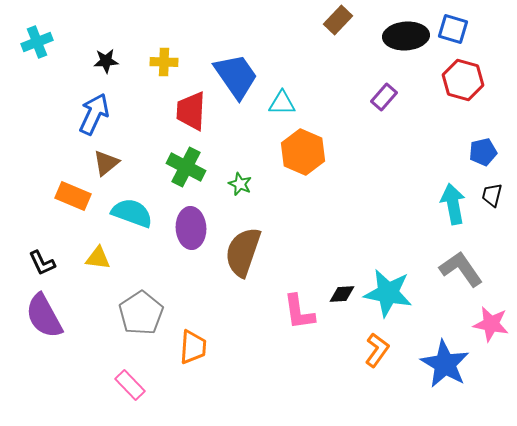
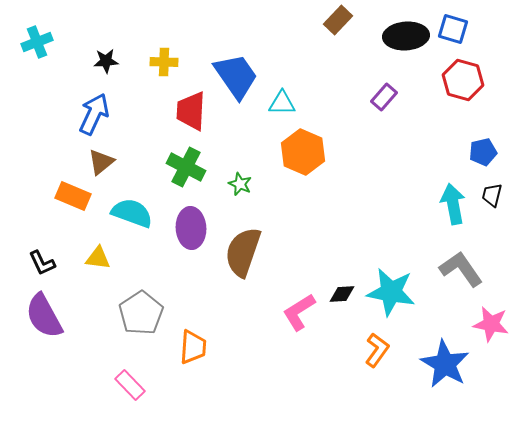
brown triangle: moved 5 px left, 1 px up
cyan star: moved 3 px right, 1 px up
pink L-shape: rotated 66 degrees clockwise
